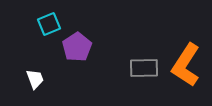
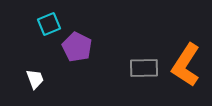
purple pentagon: rotated 12 degrees counterclockwise
